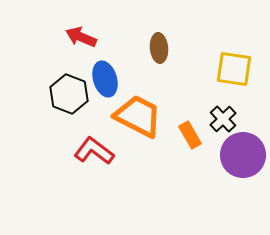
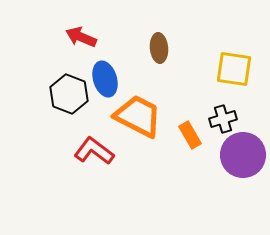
black cross: rotated 28 degrees clockwise
